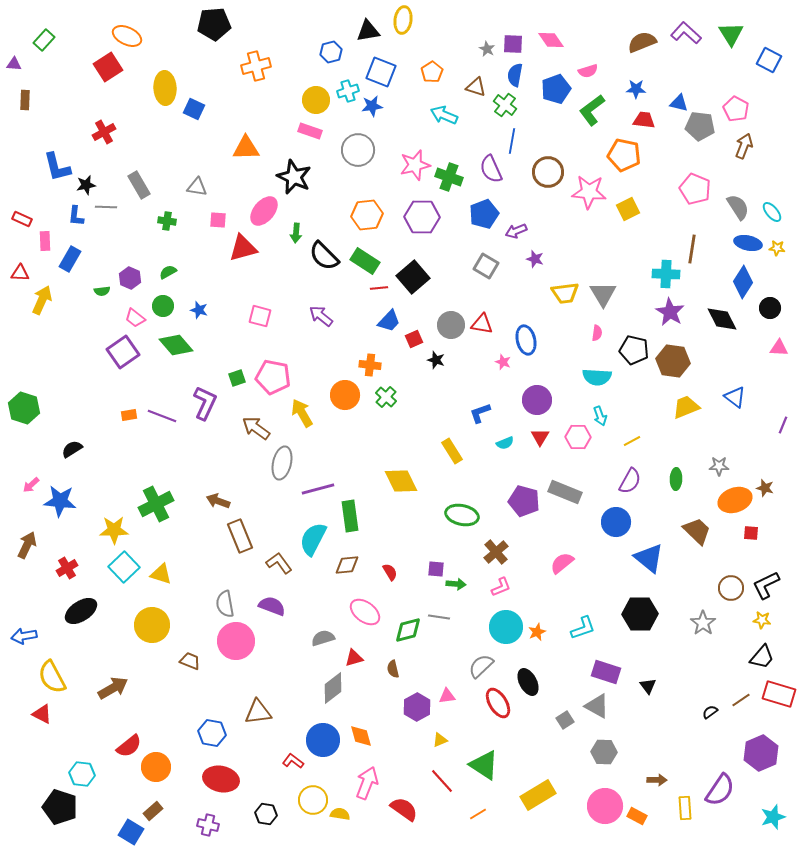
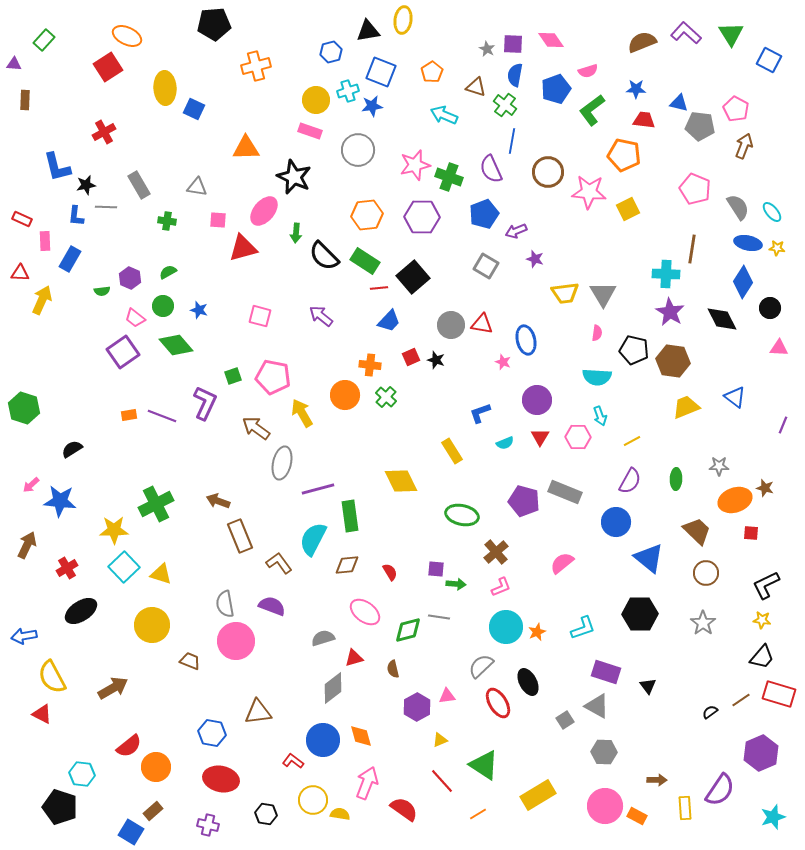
red square at (414, 339): moved 3 px left, 18 px down
green square at (237, 378): moved 4 px left, 2 px up
brown circle at (731, 588): moved 25 px left, 15 px up
